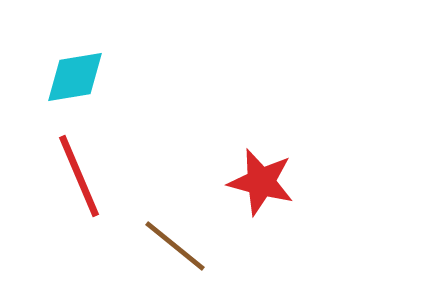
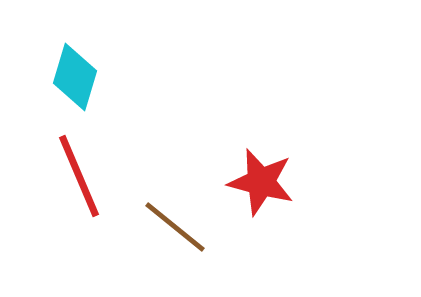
cyan diamond: rotated 64 degrees counterclockwise
brown line: moved 19 px up
